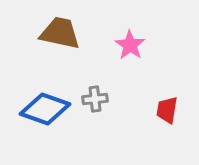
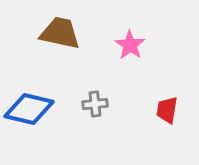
gray cross: moved 5 px down
blue diamond: moved 16 px left; rotated 6 degrees counterclockwise
